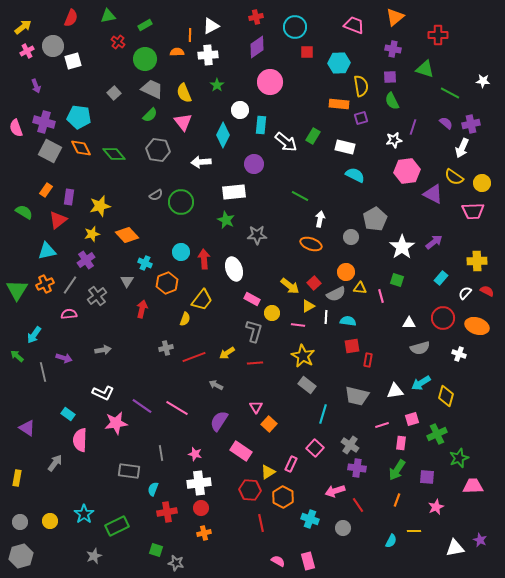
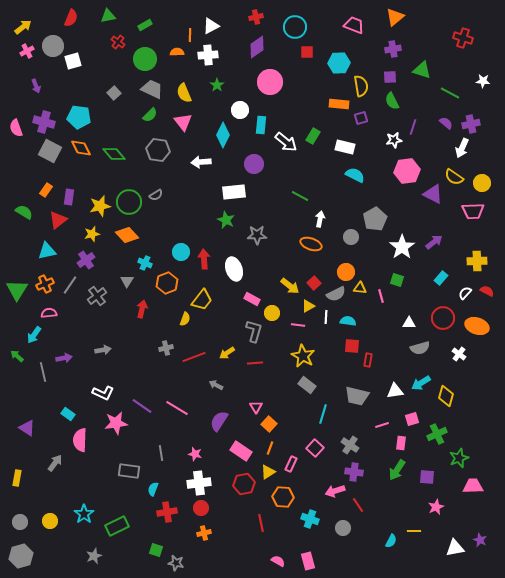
red cross at (438, 35): moved 25 px right, 3 px down; rotated 18 degrees clockwise
purple cross at (393, 49): rotated 21 degrees counterclockwise
green triangle at (425, 69): moved 3 px left, 1 px down
green circle at (181, 202): moved 52 px left
pink semicircle at (69, 314): moved 20 px left, 1 px up
red square at (352, 346): rotated 14 degrees clockwise
white cross at (459, 354): rotated 16 degrees clockwise
purple arrow at (64, 358): rotated 28 degrees counterclockwise
purple cross at (357, 468): moved 3 px left, 4 px down
red hexagon at (250, 490): moved 6 px left, 6 px up; rotated 15 degrees counterclockwise
orange hexagon at (283, 497): rotated 25 degrees counterclockwise
orange line at (397, 500): moved 127 px left, 52 px up
